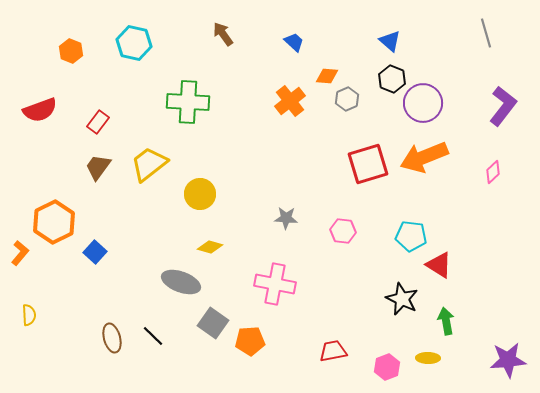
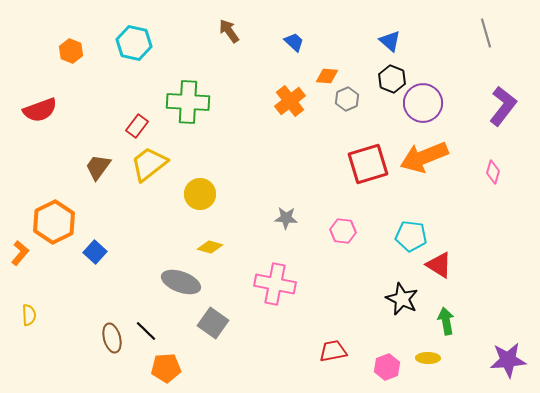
brown arrow at (223, 34): moved 6 px right, 3 px up
red rectangle at (98, 122): moved 39 px right, 4 px down
pink diamond at (493, 172): rotated 30 degrees counterclockwise
black line at (153, 336): moved 7 px left, 5 px up
orange pentagon at (250, 341): moved 84 px left, 27 px down
